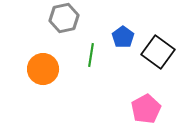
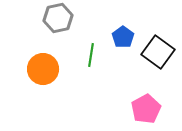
gray hexagon: moved 6 px left
